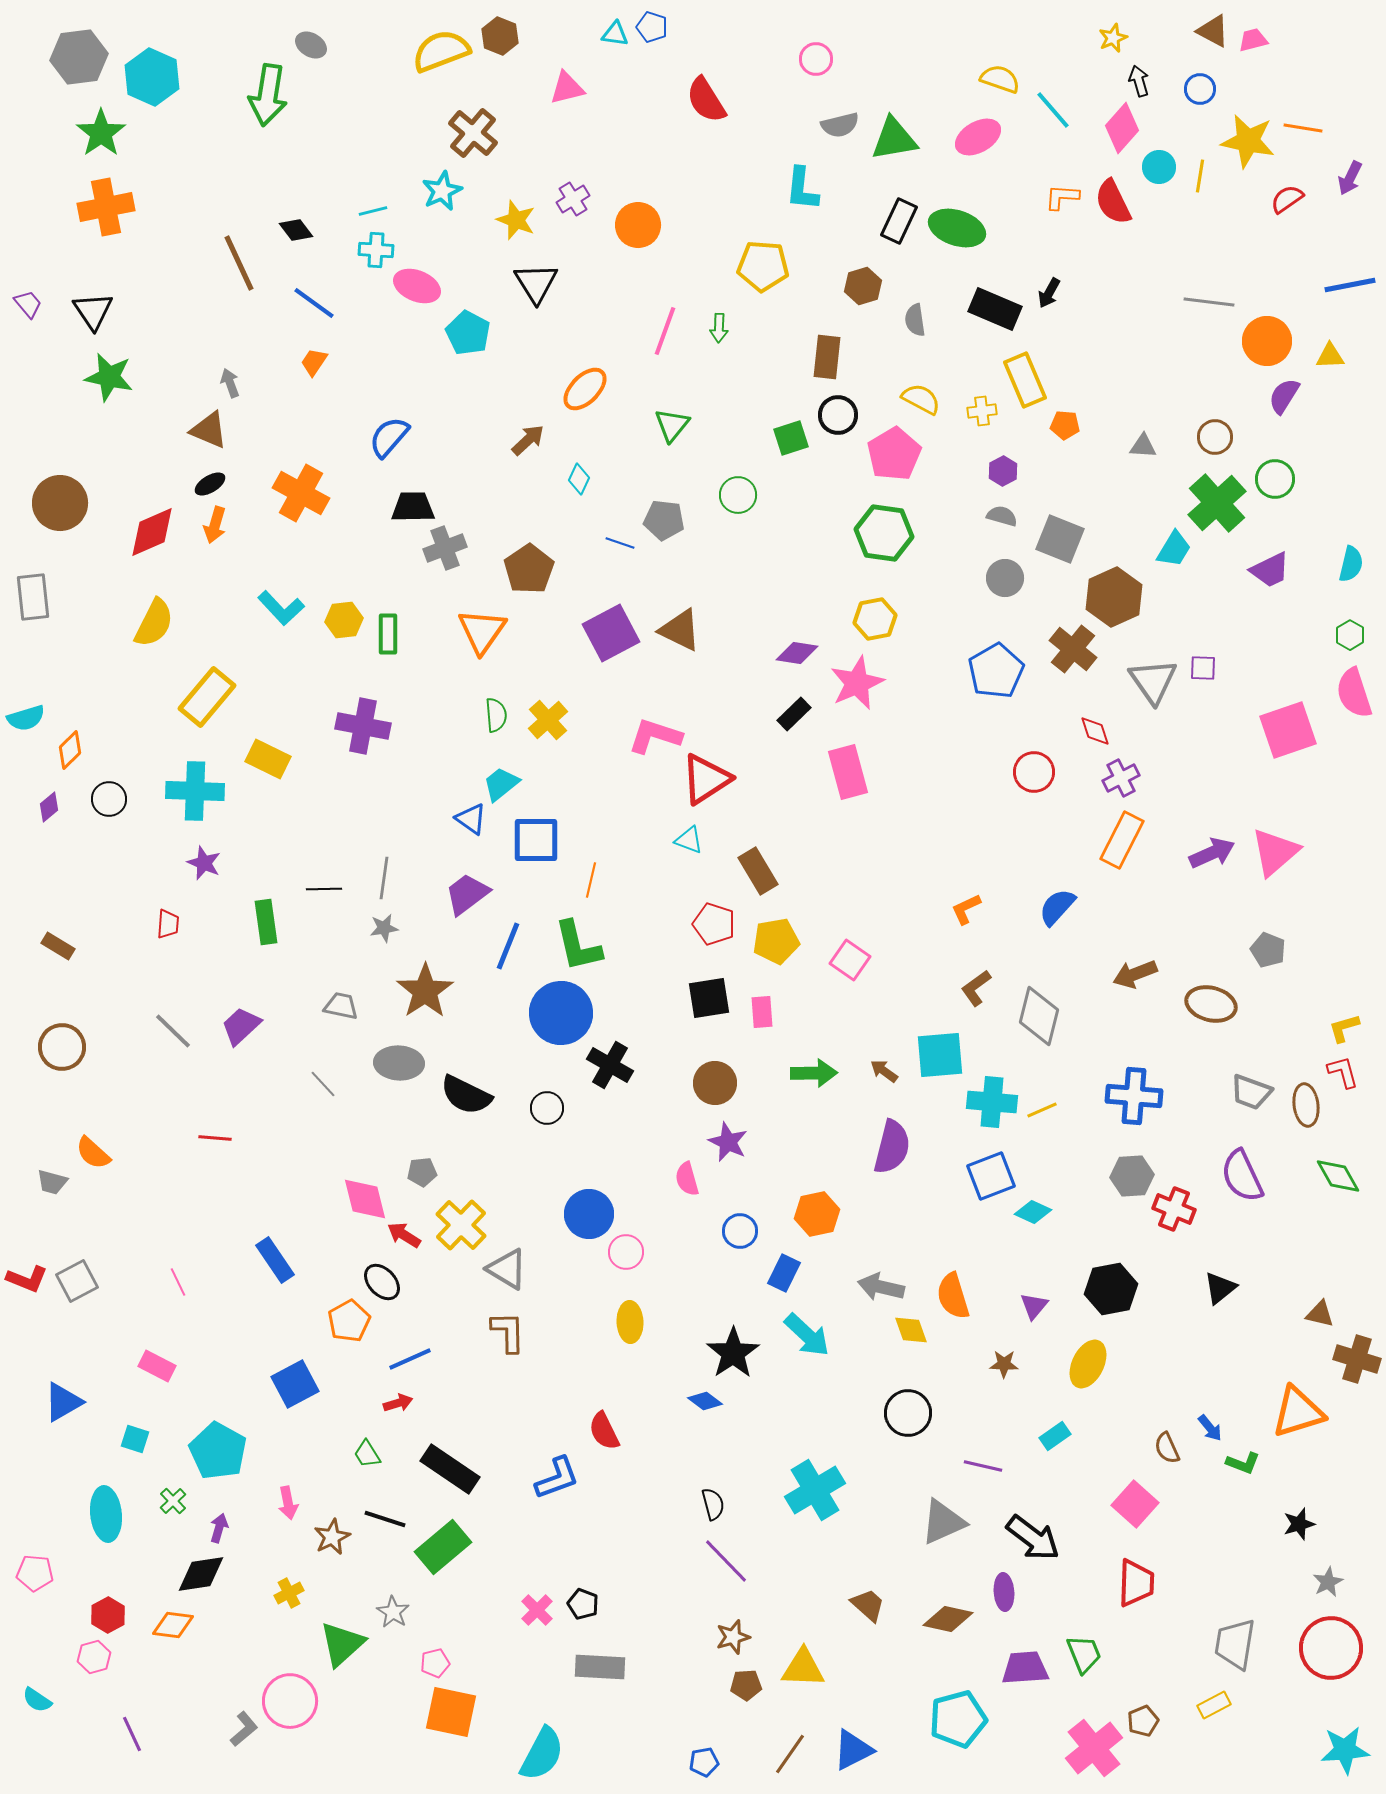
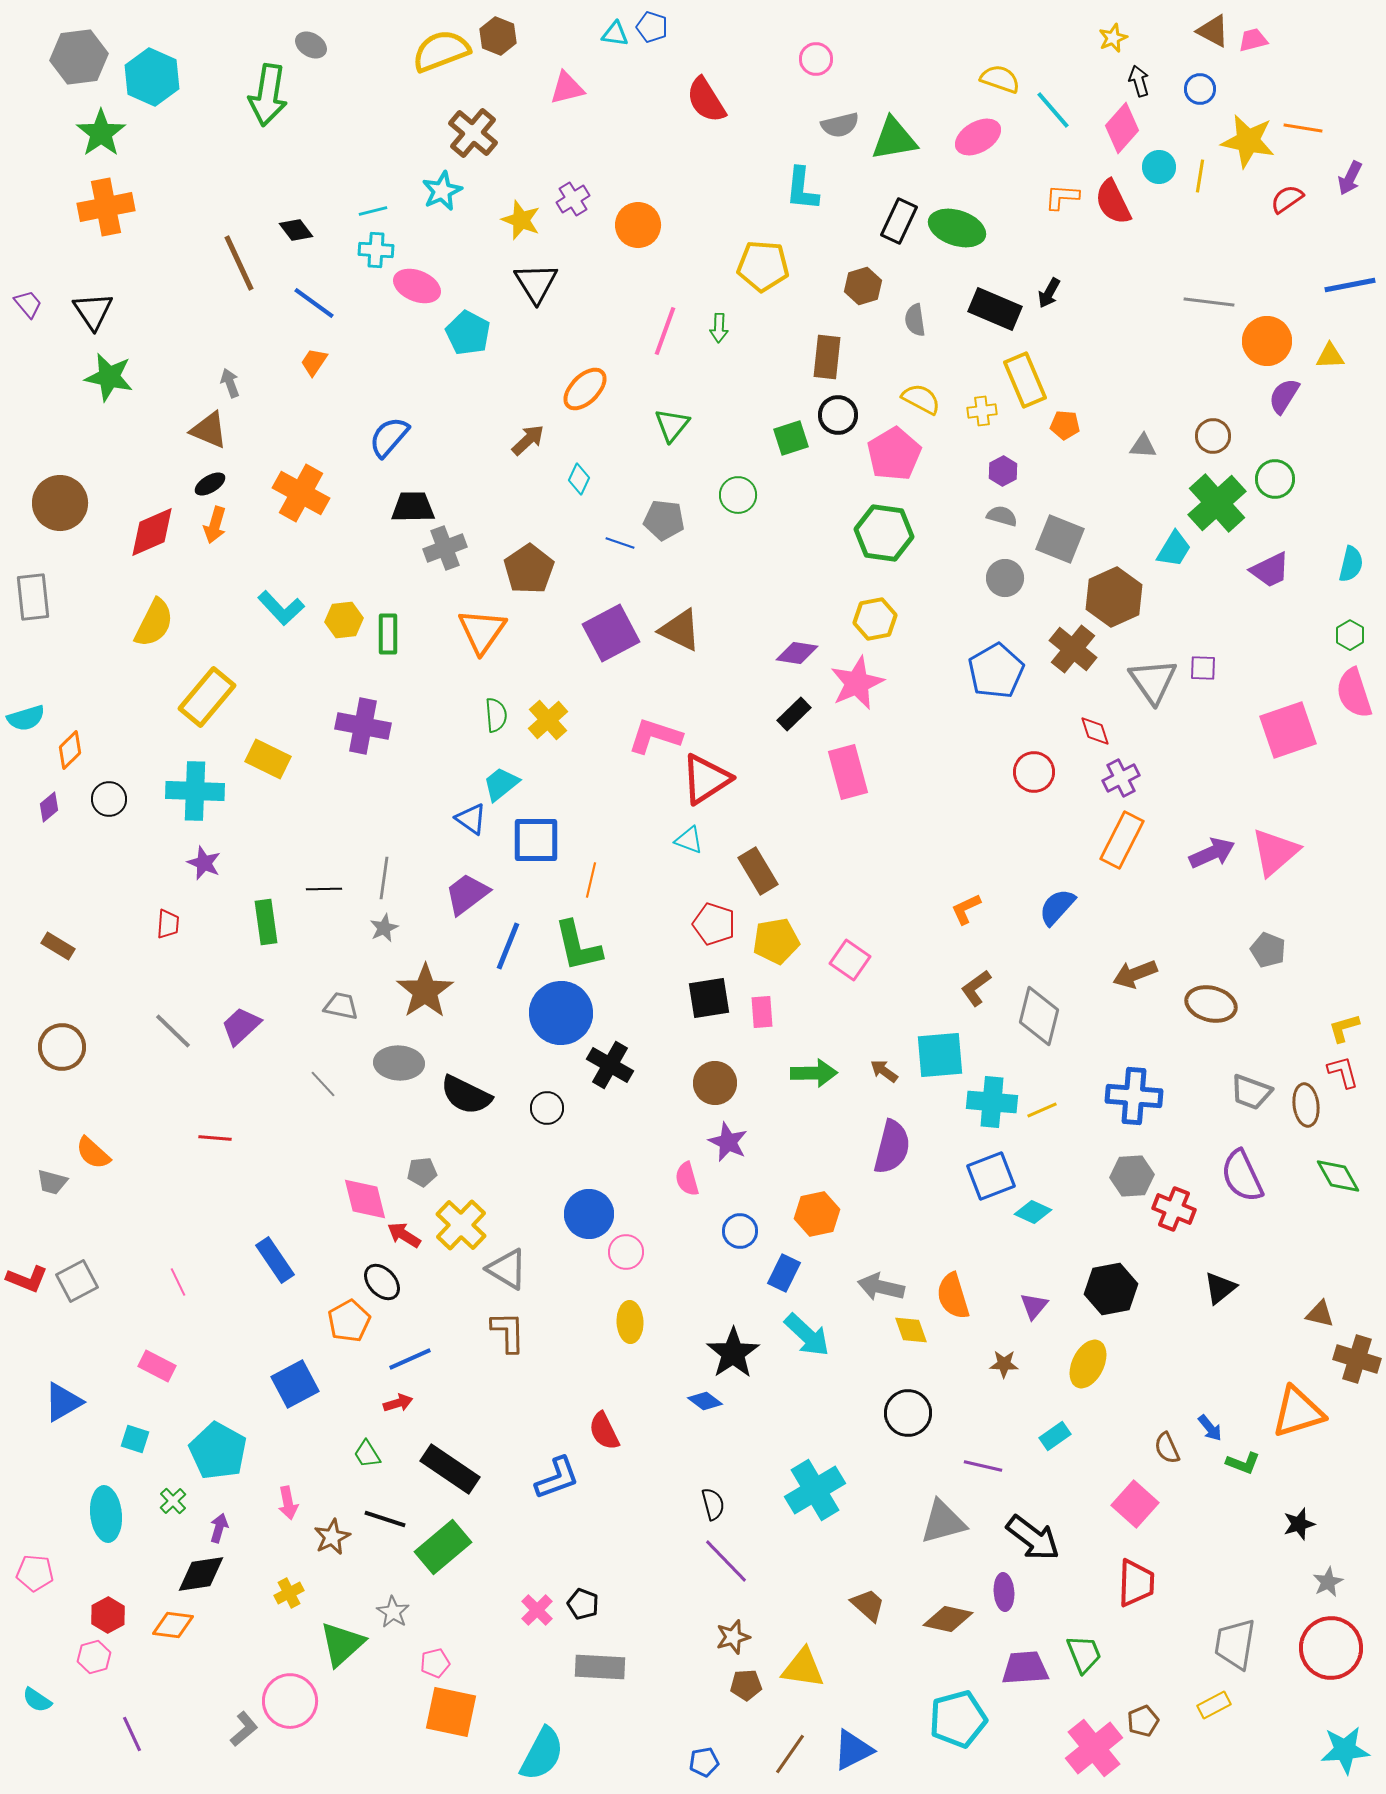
brown hexagon at (500, 36): moved 2 px left
yellow star at (516, 220): moved 5 px right
brown circle at (1215, 437): moved 2 px left, 1 px up
gray star at (384, 928): rotated 16 degrees counterclockwise
gray triangle at (943, 1522): rotated 9 degrees clockwise
yellow triangle at (803, 1668): rotated 6 degrees clockwise
